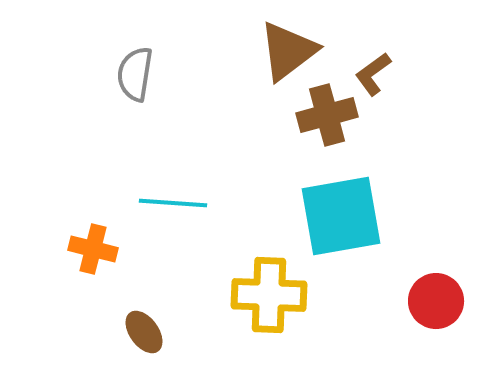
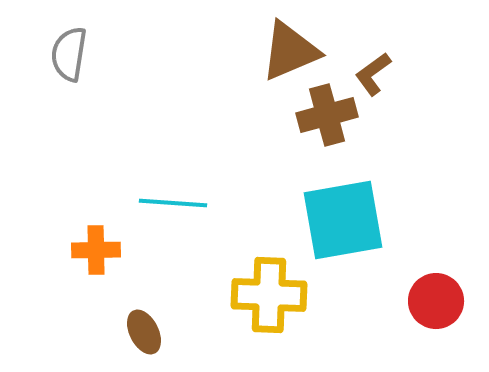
brown triangle: moved 2 px right; rotated 14 degrees clockwise
gray semicircle: moved 66 px left, 20 px up
cyan square: moved 2 px right, 4 px down
orange cross: moved 3 px right, 1 px down; rotated 15 degrees counterclockwise
brown ellipse: rotated 9 degrees clockwise
